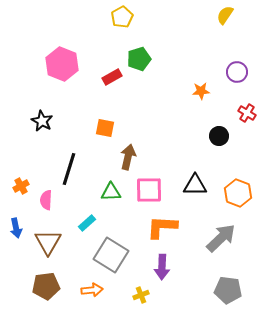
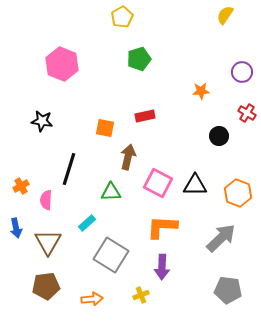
purple circle: moved 5 px right
red rectangle: moved 33 px right, 39 px down; rotated 18 degrees clockwise
black star: rotated 20 degrees counterclockwise
pink square: moved 9 px right, 7 px up; rotated 28 degrees clockwise
orange arrow: moved 9 px down
